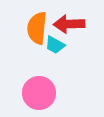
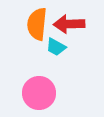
orange semicircle: moved 4 px up
cyan trapezoid: moved 1 px right, 2 px down
